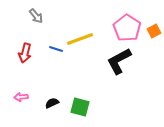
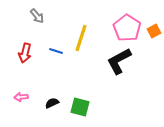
gray arrow: moved 1 px right
yellow line: moved 1 px right, 1 px up; rotated 52 degrees counterclockwise
blue line: moved 2 px down
